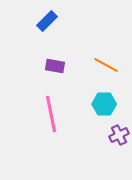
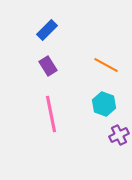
blue rectangle: moved 9 px down
purple rectangle: moved 7 px left; rotated 48 degrees clockwise
cyan hexagon: rotated 20 degrees clockwise
